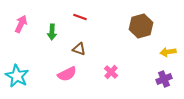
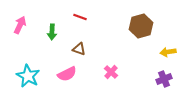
pink arrow: moved 1 px left, 1 px down
cyan star: moved 11 px right
